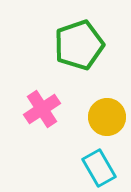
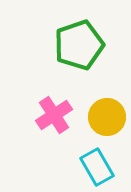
pink cross: moved 12 px right, 6 px down
cyan rectangle: moved 2 px left, 1 px up
